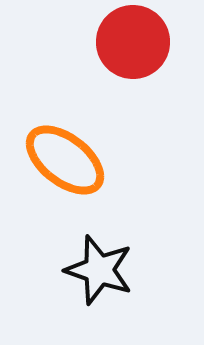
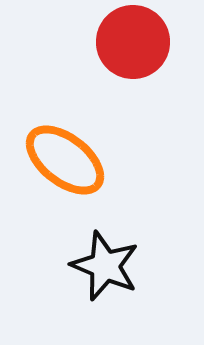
black star: moved 6 px right, 4 px up; rotated 4 degrees clockwise
